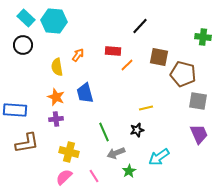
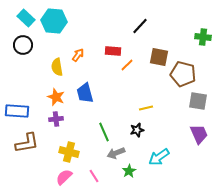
blue rectangle: moved 2 px right, 1 px down
